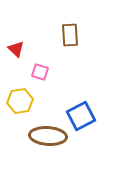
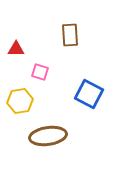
red triangle: rotated 42 degrees counterclockwise
blue square: moved 8 px right, 22 px up; rotated 36 degrees counterclockwise
brown ellipse: rotated 12 degrees counterclockwise
